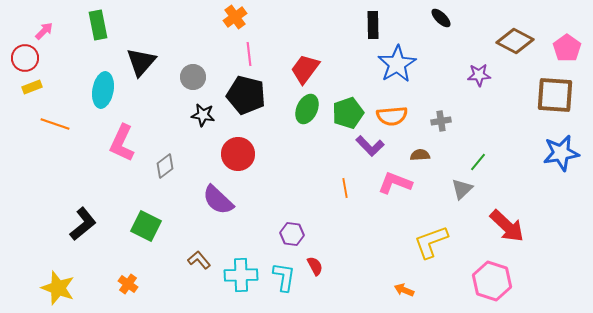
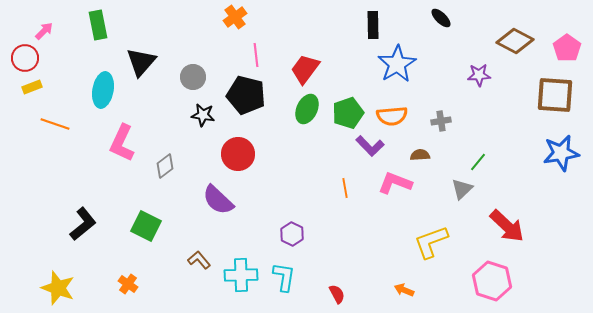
pink line at (249, 54): moved 7 px right, 1 px down
purple hexagon at (292, 234): rotated 20 degrees clockwise
red semicircle at (315, 266): moved 22 px right, 28 px down
